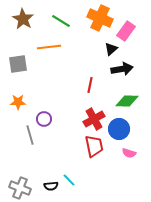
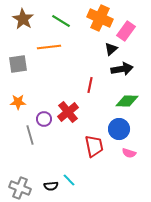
red cross: moved 26 px left, 7 px up; rotated 10 degrees counterclockwise
